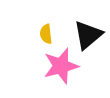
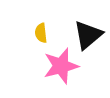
yellow semicircle: moved 5 px left, 1 px up
